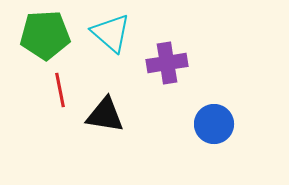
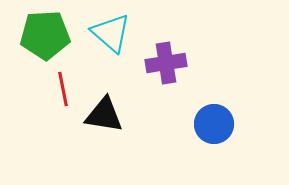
purple cross: moved 1 px left
red line: moved 3 px right, 1 px up
black triangle: moved 1 px left
